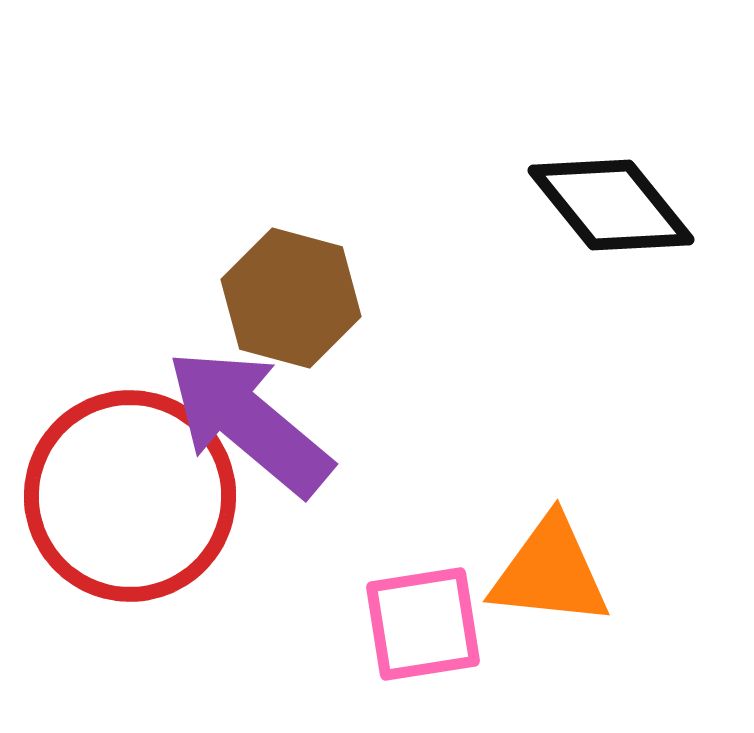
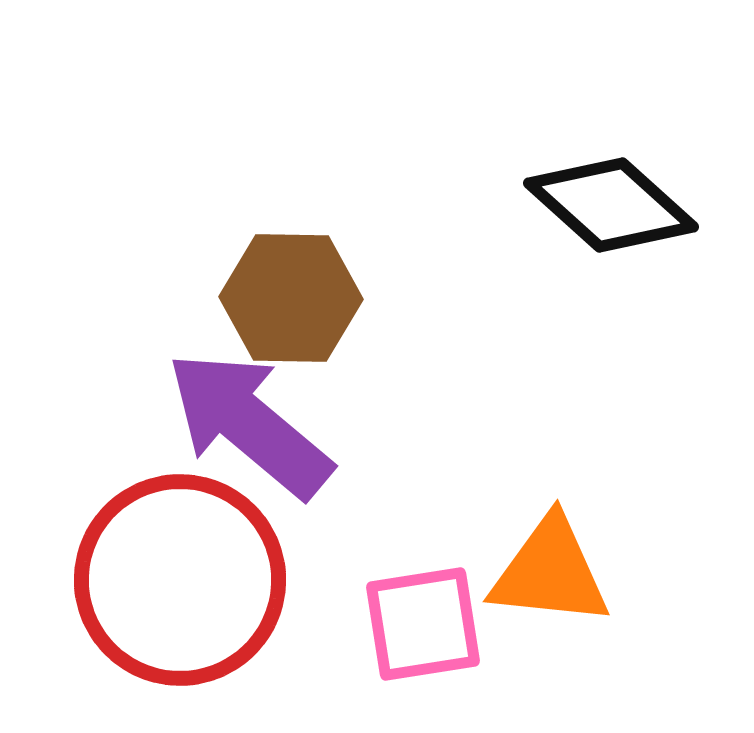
black diamond: rotated 9 degrees counterclockwise
brown hexagon: rotated 14 degrees counterclockwise
purple arrow: moved 2 px down
red circle: moved 50 px right, 84 px down
